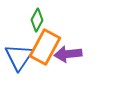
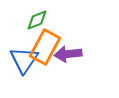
green diamond: rotated 40 degrees clockwise
blue triangle: moved 5 px right, 3 px down
